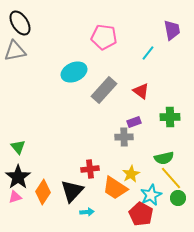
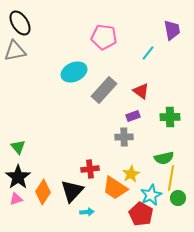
purple rectangle: moved 1 px left, 6 px up
yellow line: rotated 50 degrees clockwise
pink triangle: moved 1 px right, 2 px down
